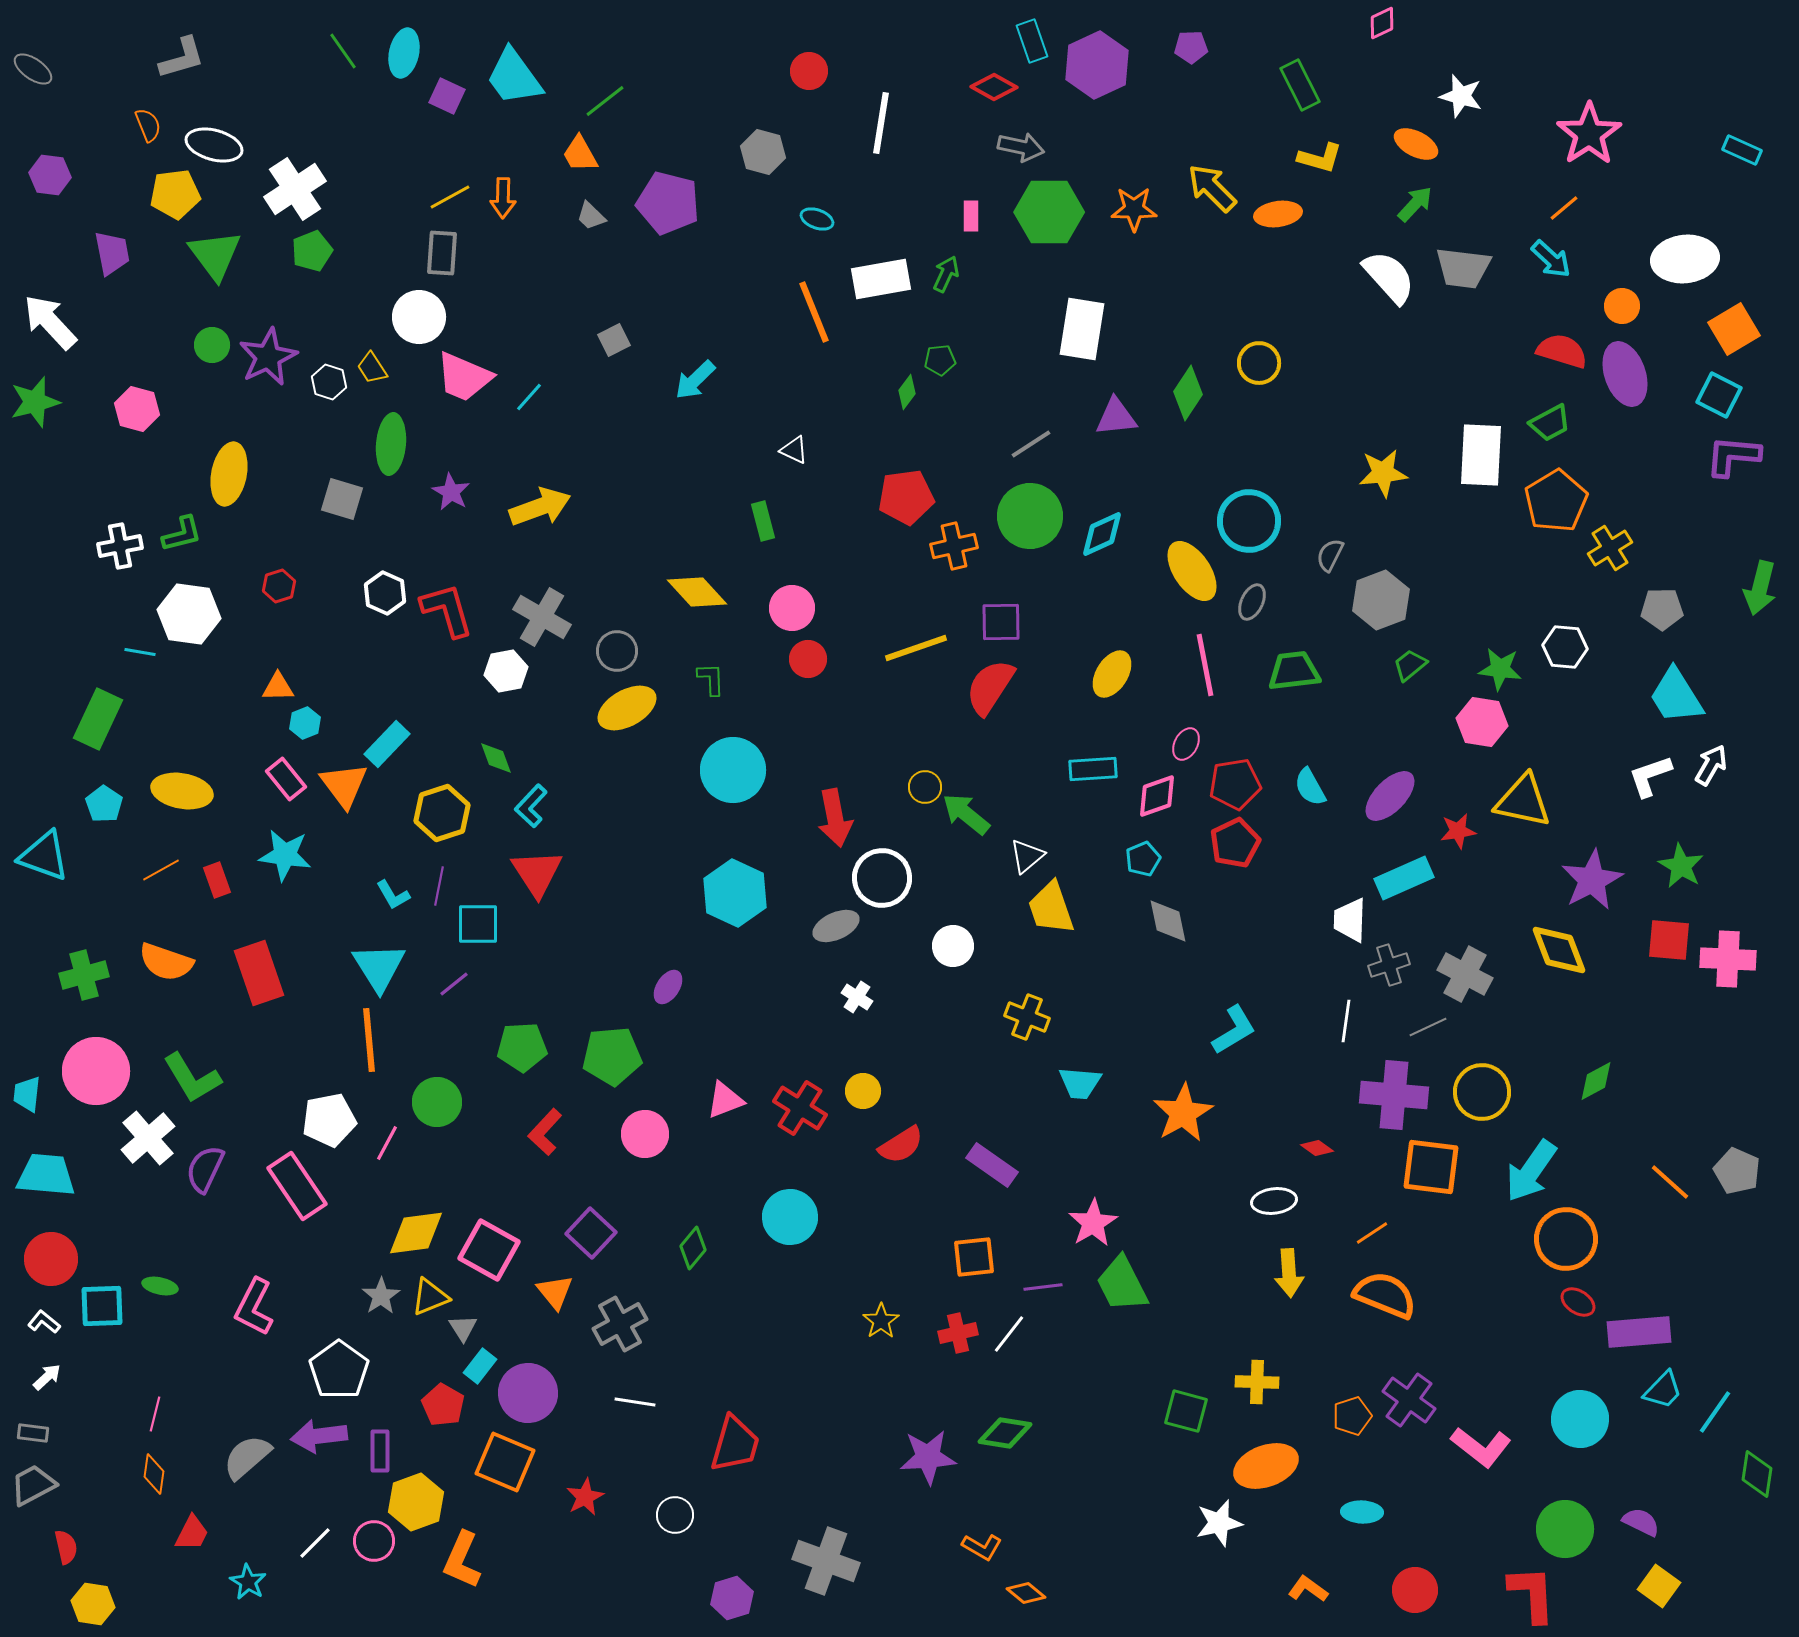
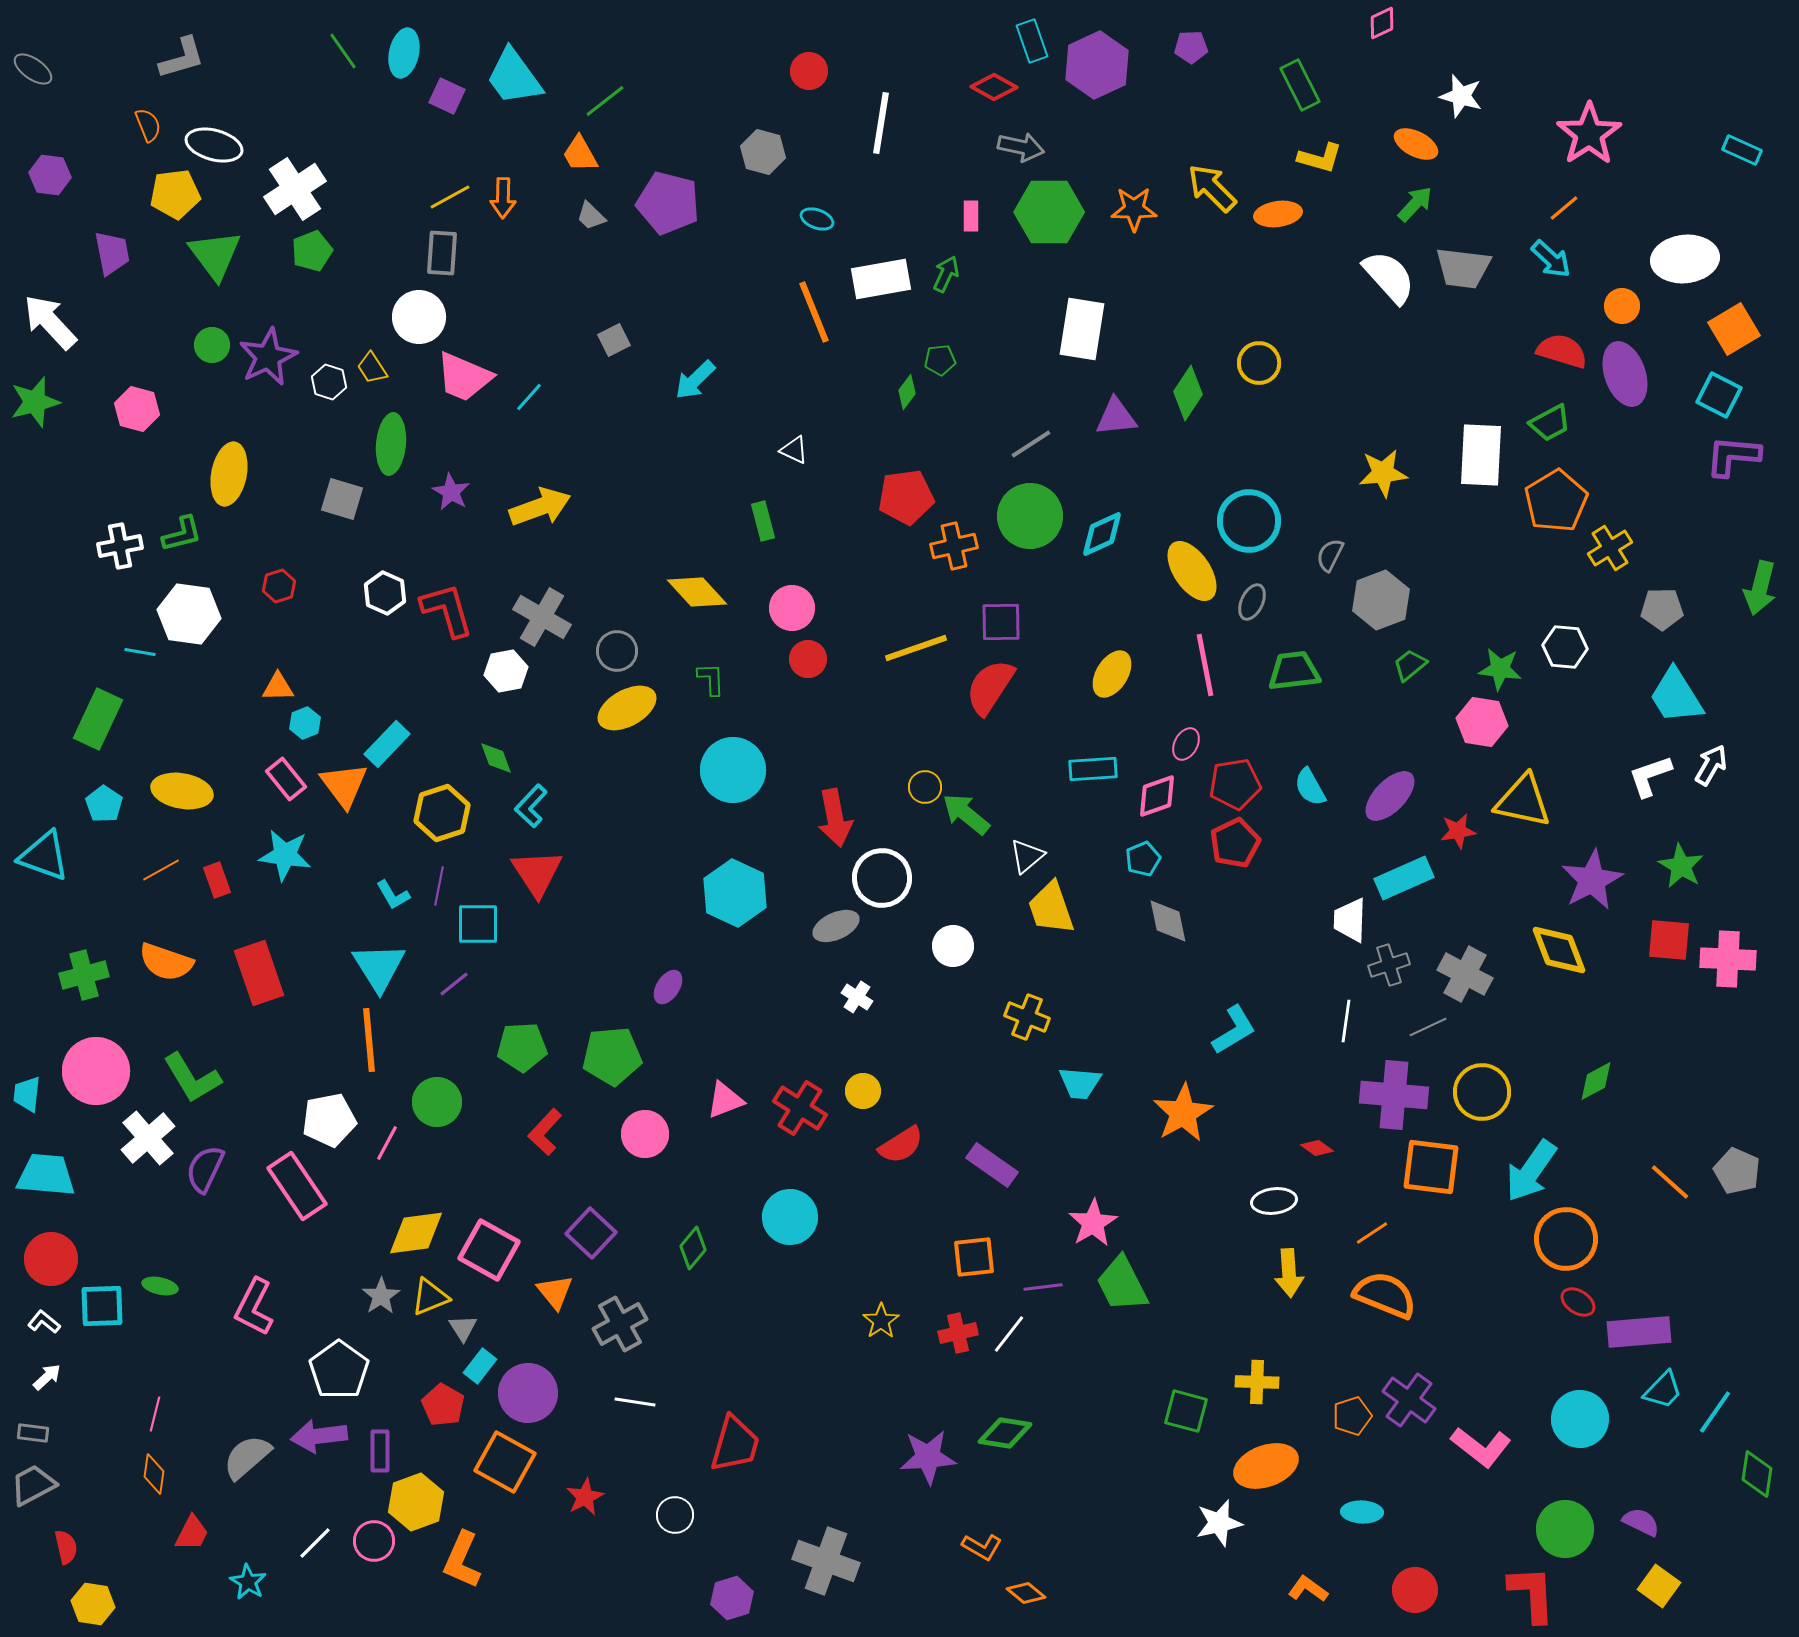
orange square at (505, 1462): rotated 6 degrees clockwise
